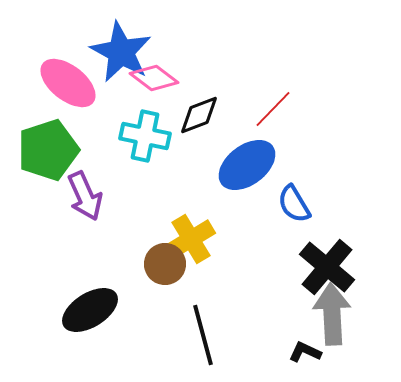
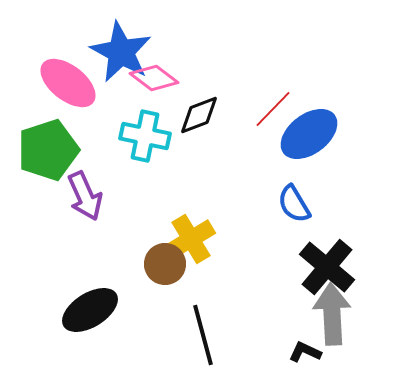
blue ellipse: moved 62 px right, 31 px up
